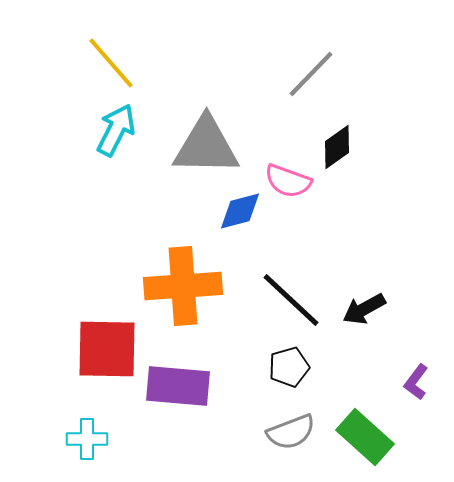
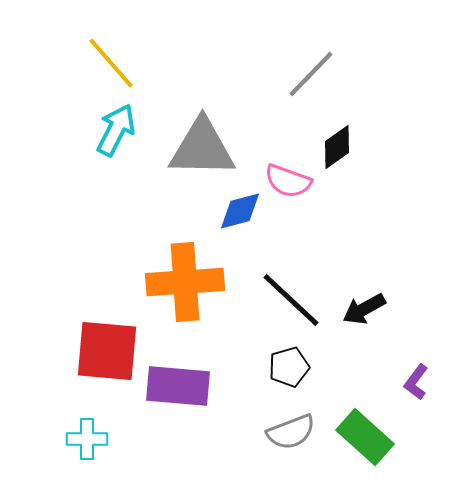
gray triangle: moved 4 px left, 2 px down
orange cross: moved 2 px right, 4 px up
red square: moved 2 px down; rotated 4 degrees clockwise
